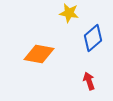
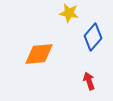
blue diamond: moved 1 px up; rotated 8 degrees counterclockwise
orange diamond: rotated 16 degrees counterclockwise
